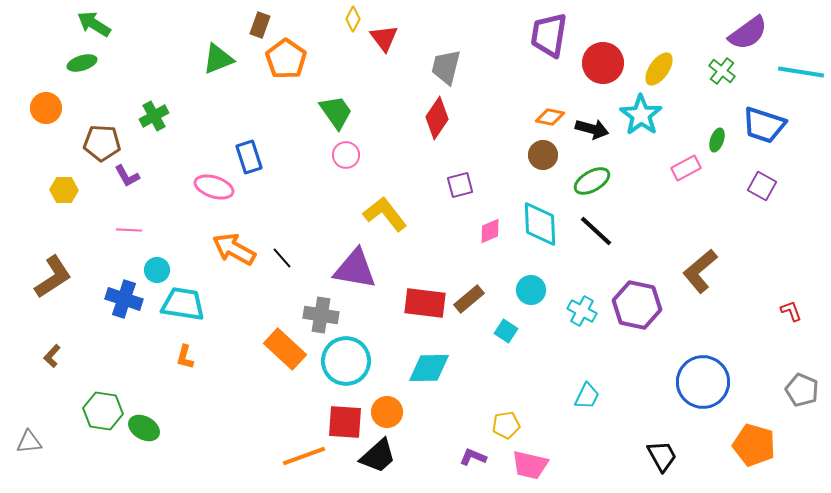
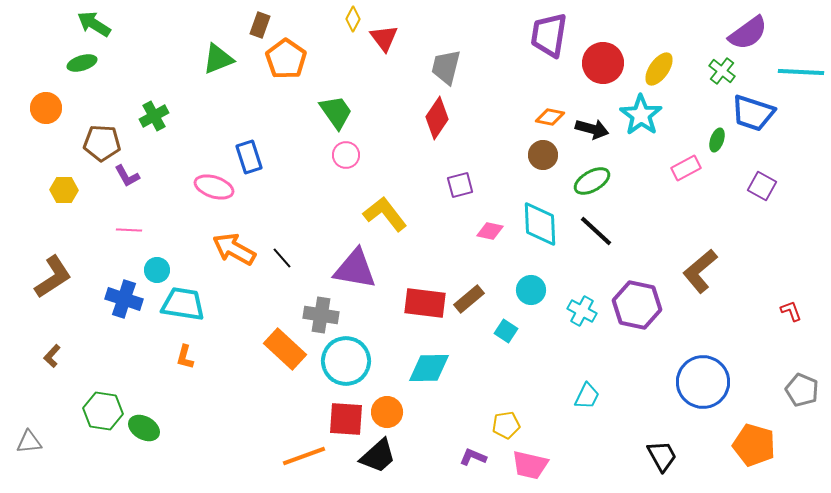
cyan line at (801, 72): rotated 6 degrees counterclockwise
blue trapezoid at (764, 125): moved 11 px left, 12 px up
pink diamond at (490, 231): rotated 36 degrees clockwise
red square at (345, 422): moved 1 px right, 3 px up
